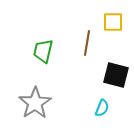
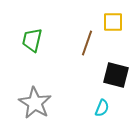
brown line: rotated 10 degrees clockwise
green trapezoid: moved 11 px left, 11 px up
gray star: rotated 8 degrees counterclockwise
